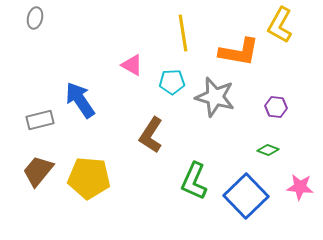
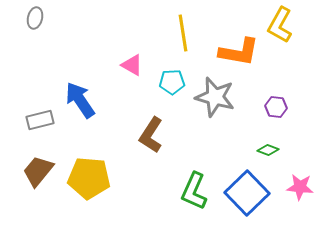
green L-shape: moved 10 px down
blue square: moved 1 px right, 3 px up
